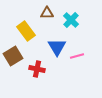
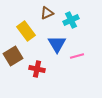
brown triangle: rotated 24 degrees counterclockwise
cyan cross: rotated 21 degrees clockwise
blue triangle: moved 3 px up
